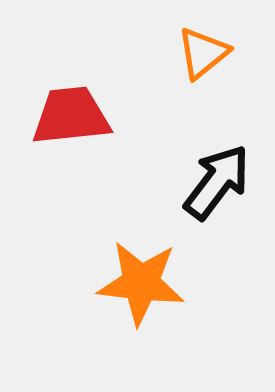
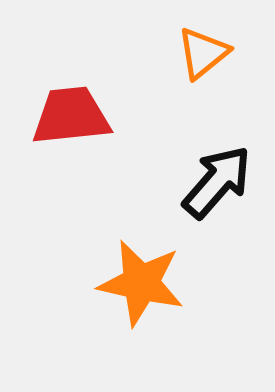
black arrow: rotated 4 degrees clockwise
orange star: rotated 6 degrees clockwise
